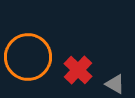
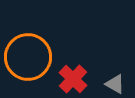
red cross: moved 5 px left, 9 px down
